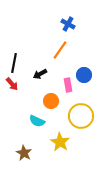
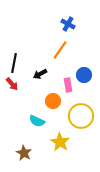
orange circle: moved 2 px right
